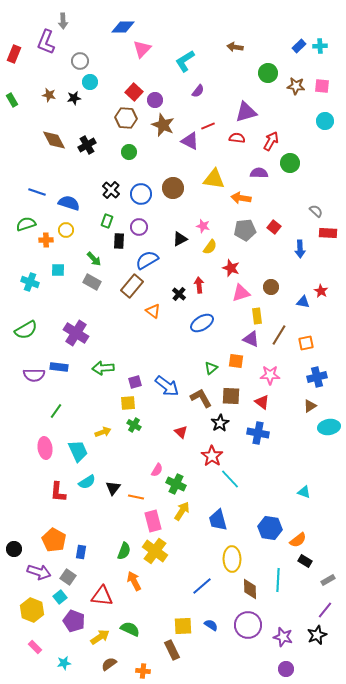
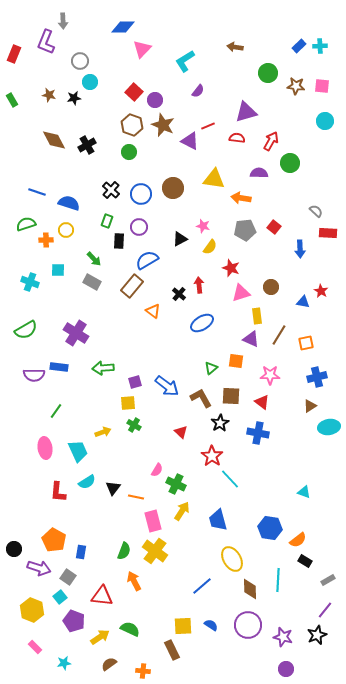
brown hexagon at (126, 118): moved 6 px right, 7 px down; rotated 15 degrees clockwise
yellow ellipse at (232, 559): rotated 30 degrees counterclockwise
purple arrow at (39, 572): moved 4 px up
